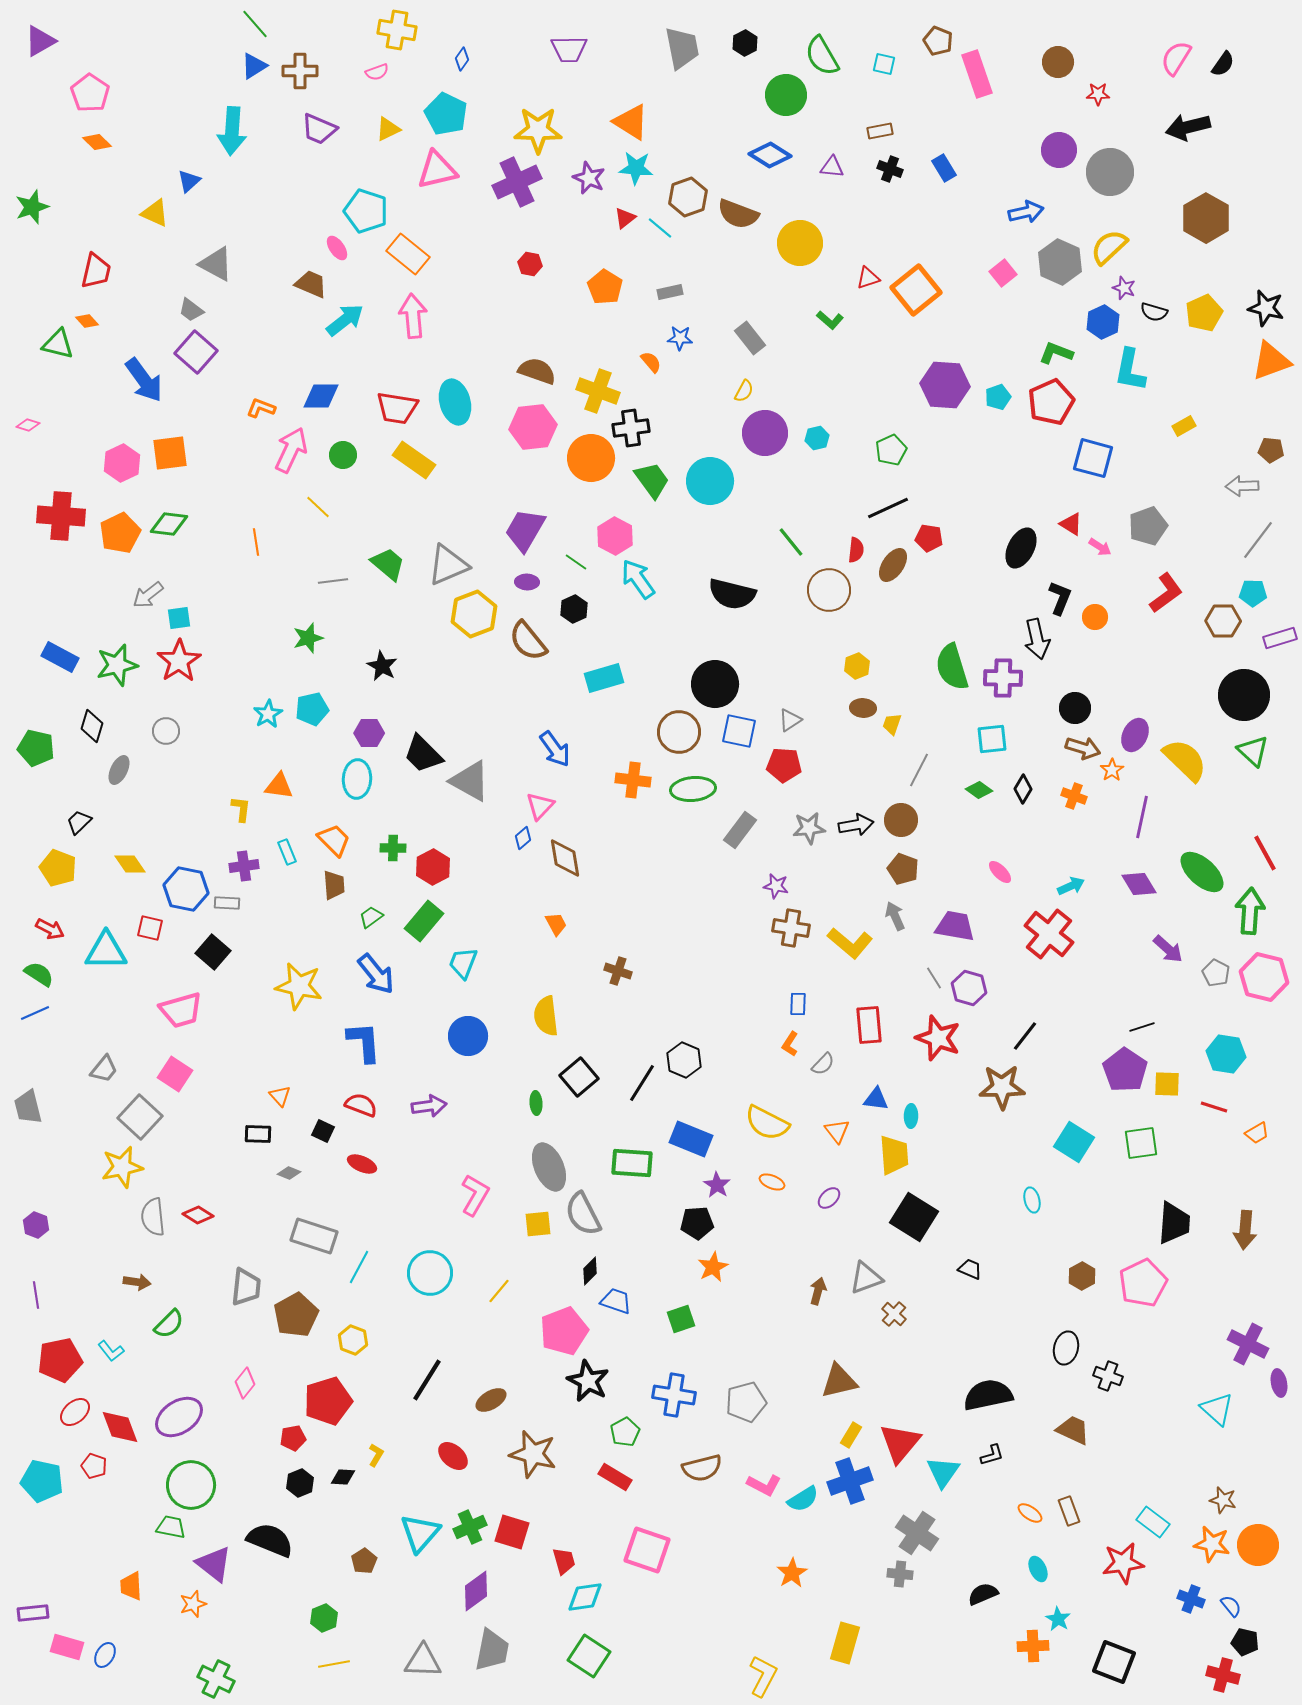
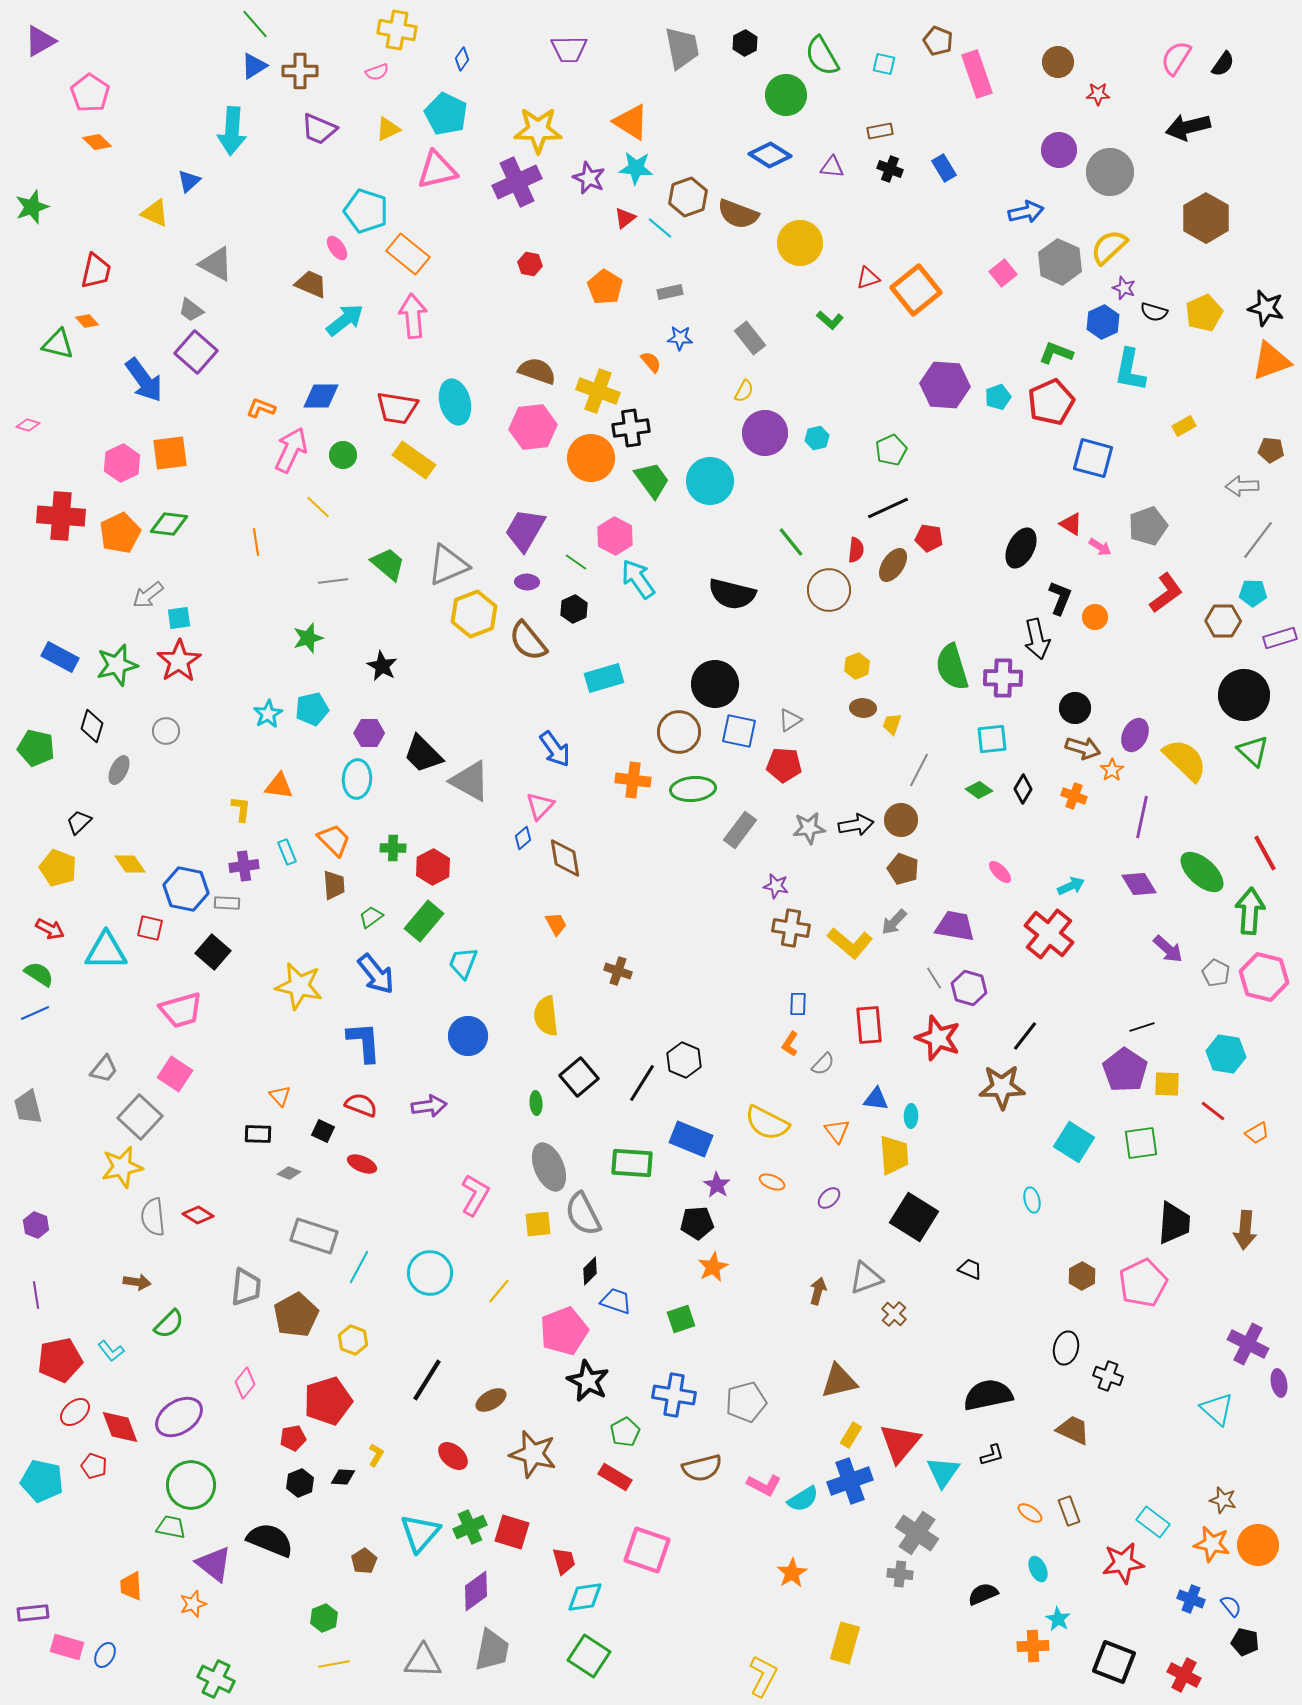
gray arrow at (895, 916): moved 1 px left, 6 px down; rotated 112 degrees counterclockwise
red line at (1214, 1107): moved 1 px left, 4 px down; rotated 20 degrees clockwise
red cross at (1223, 1675): moved 39 px left; rotated 12 degrees clockwise
